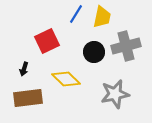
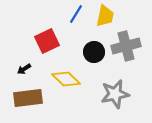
yellow trapezoid: moved 3 px right, 1 px up
black arrow: rotated 40 degrees clockwise
